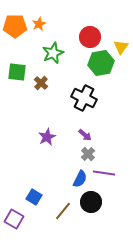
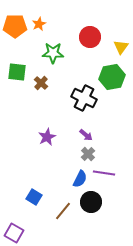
green star: rotated 25 degrees clockwise
green hexagon: moved 11 px right, 14 px down
purple arrow: moved 1 px right
purple square: moved 14 px down
